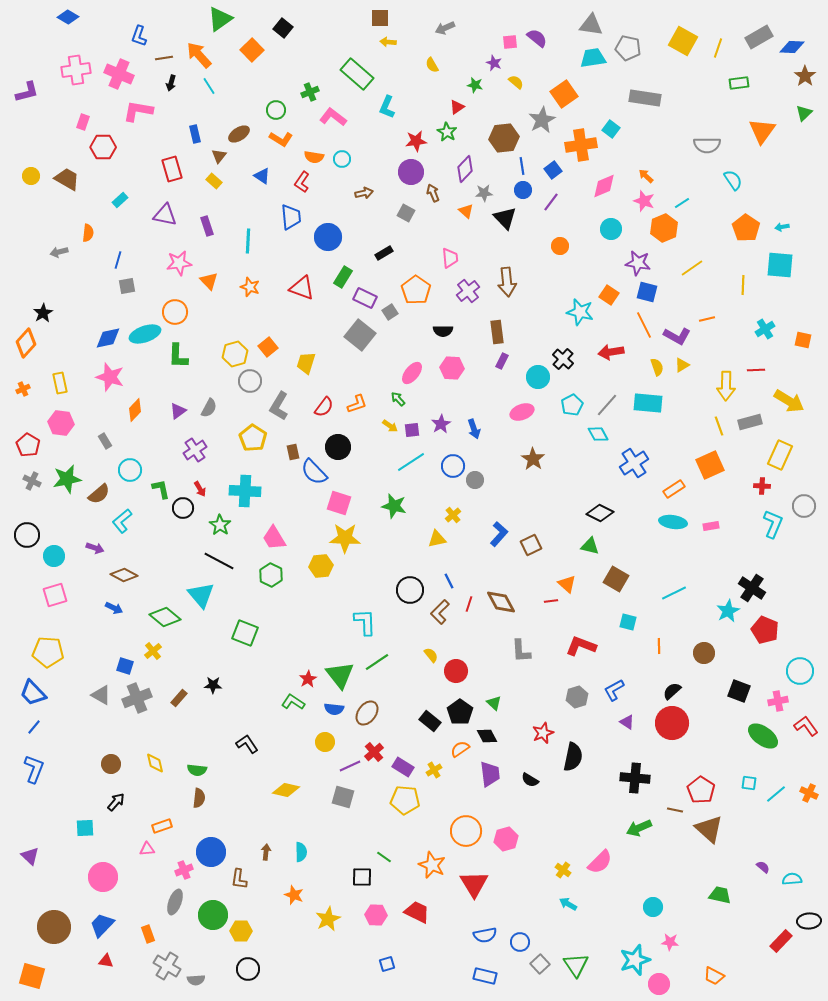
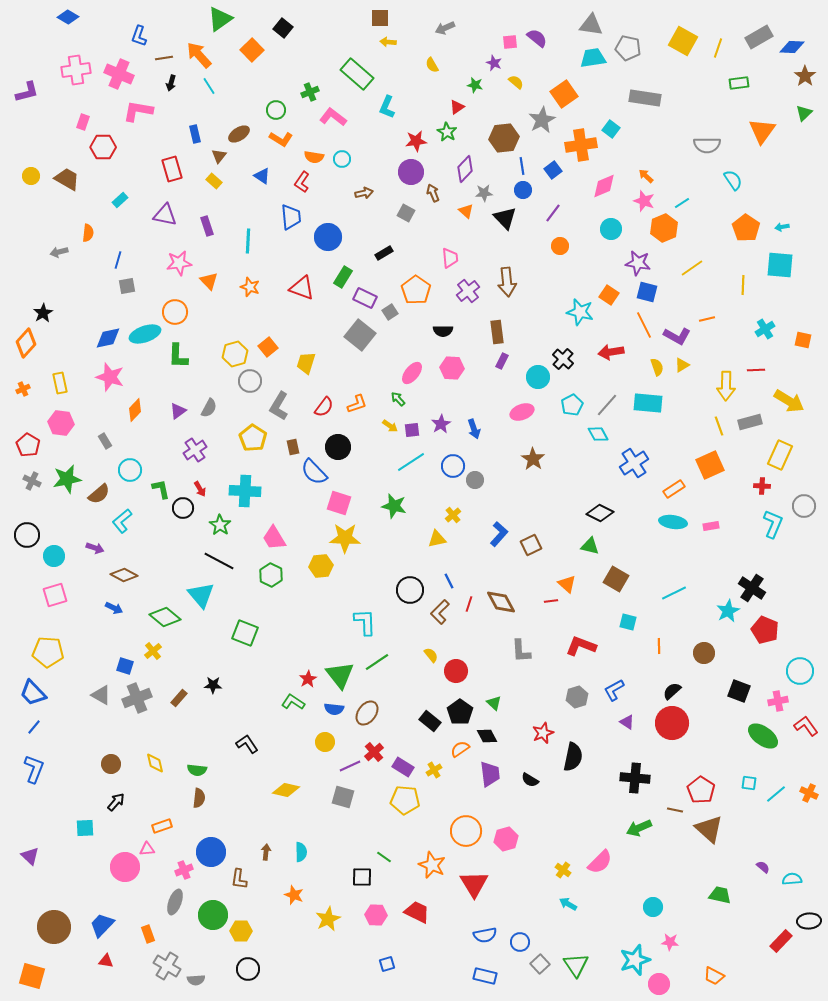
purple line at (551, 202): moved 2 px right, 11 px down
brown rectangle at (293, 452): moved 5 px up
pink circle at (103, 877): moved 22 px right, 10 px up
